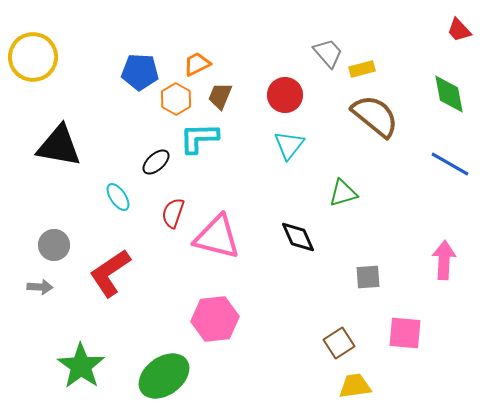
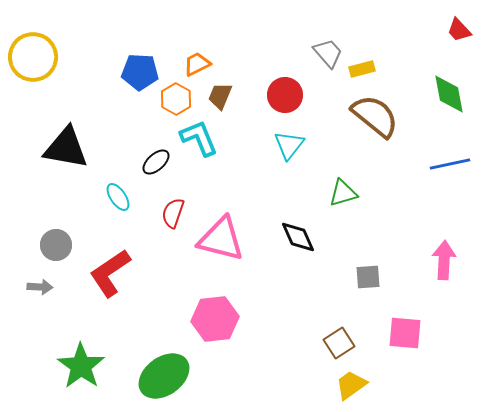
cyan L-shape: rotated 69 degrees clockwise
black triangle: moved 7 px right, 2 px down
blue line: rotated 42 degrees counterclockwise
pink triangle: moved 4 px right, 2 px down
gray circle: moved 2 px right
yellow trapezoid: moved 4 px left, 1 px up; rotated 28 degrees counterclockwise
